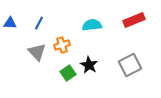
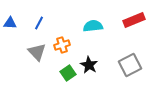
cyan semicircle: moved 1 px right, 1 px down
